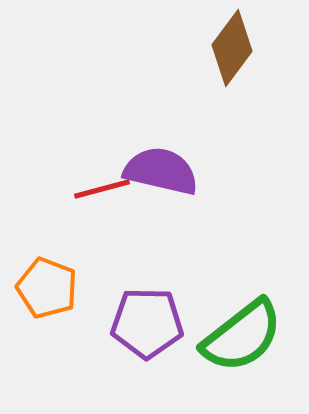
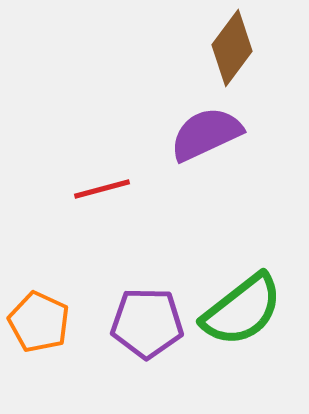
purple semicircle: moved 45 px right, 37 px up; rotated 38 degrees counterclockwise
orange pentagon: moved 8 px left, 34 px down; rotated 4 degrees clockwise
green semicircle: moved 26 px up
